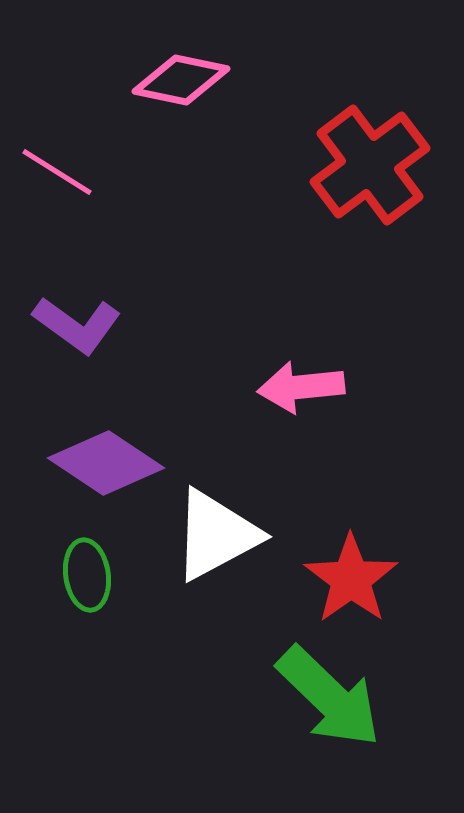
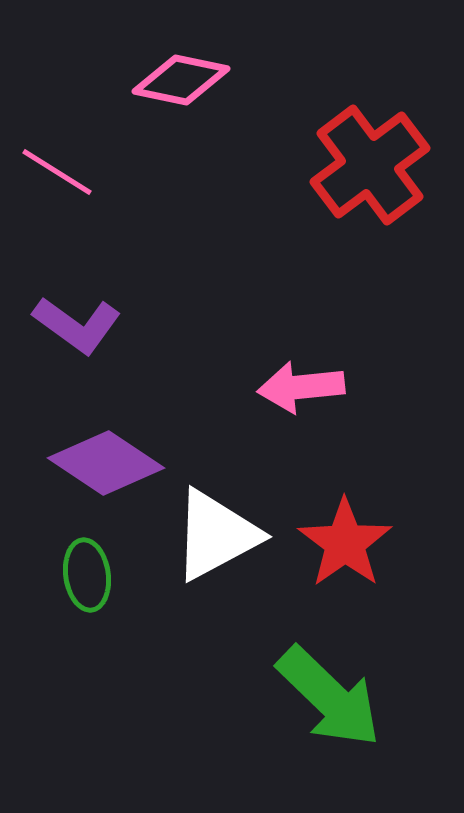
red star: moved 6 px left, 36 px up
